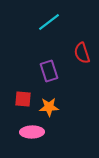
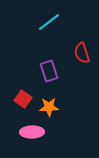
red square: rotated 30 degrees clockwise
